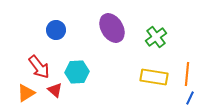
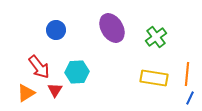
yellow rectangle: moved 1 px down
red triangle: rotated 21 degrees clockwise
